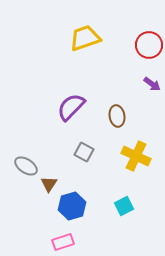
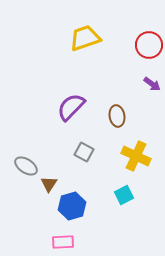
cyan square: moved 11 px up
pink rectangle: rotated 15 degrees clockwise
